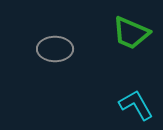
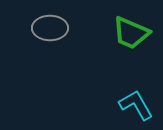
gray ellipse: moved 5 px left, 21 px up
